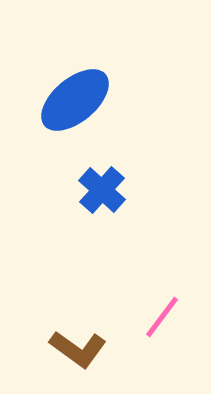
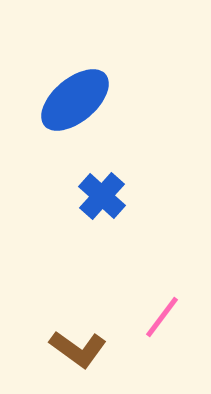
blue cross: moved 6 px down
